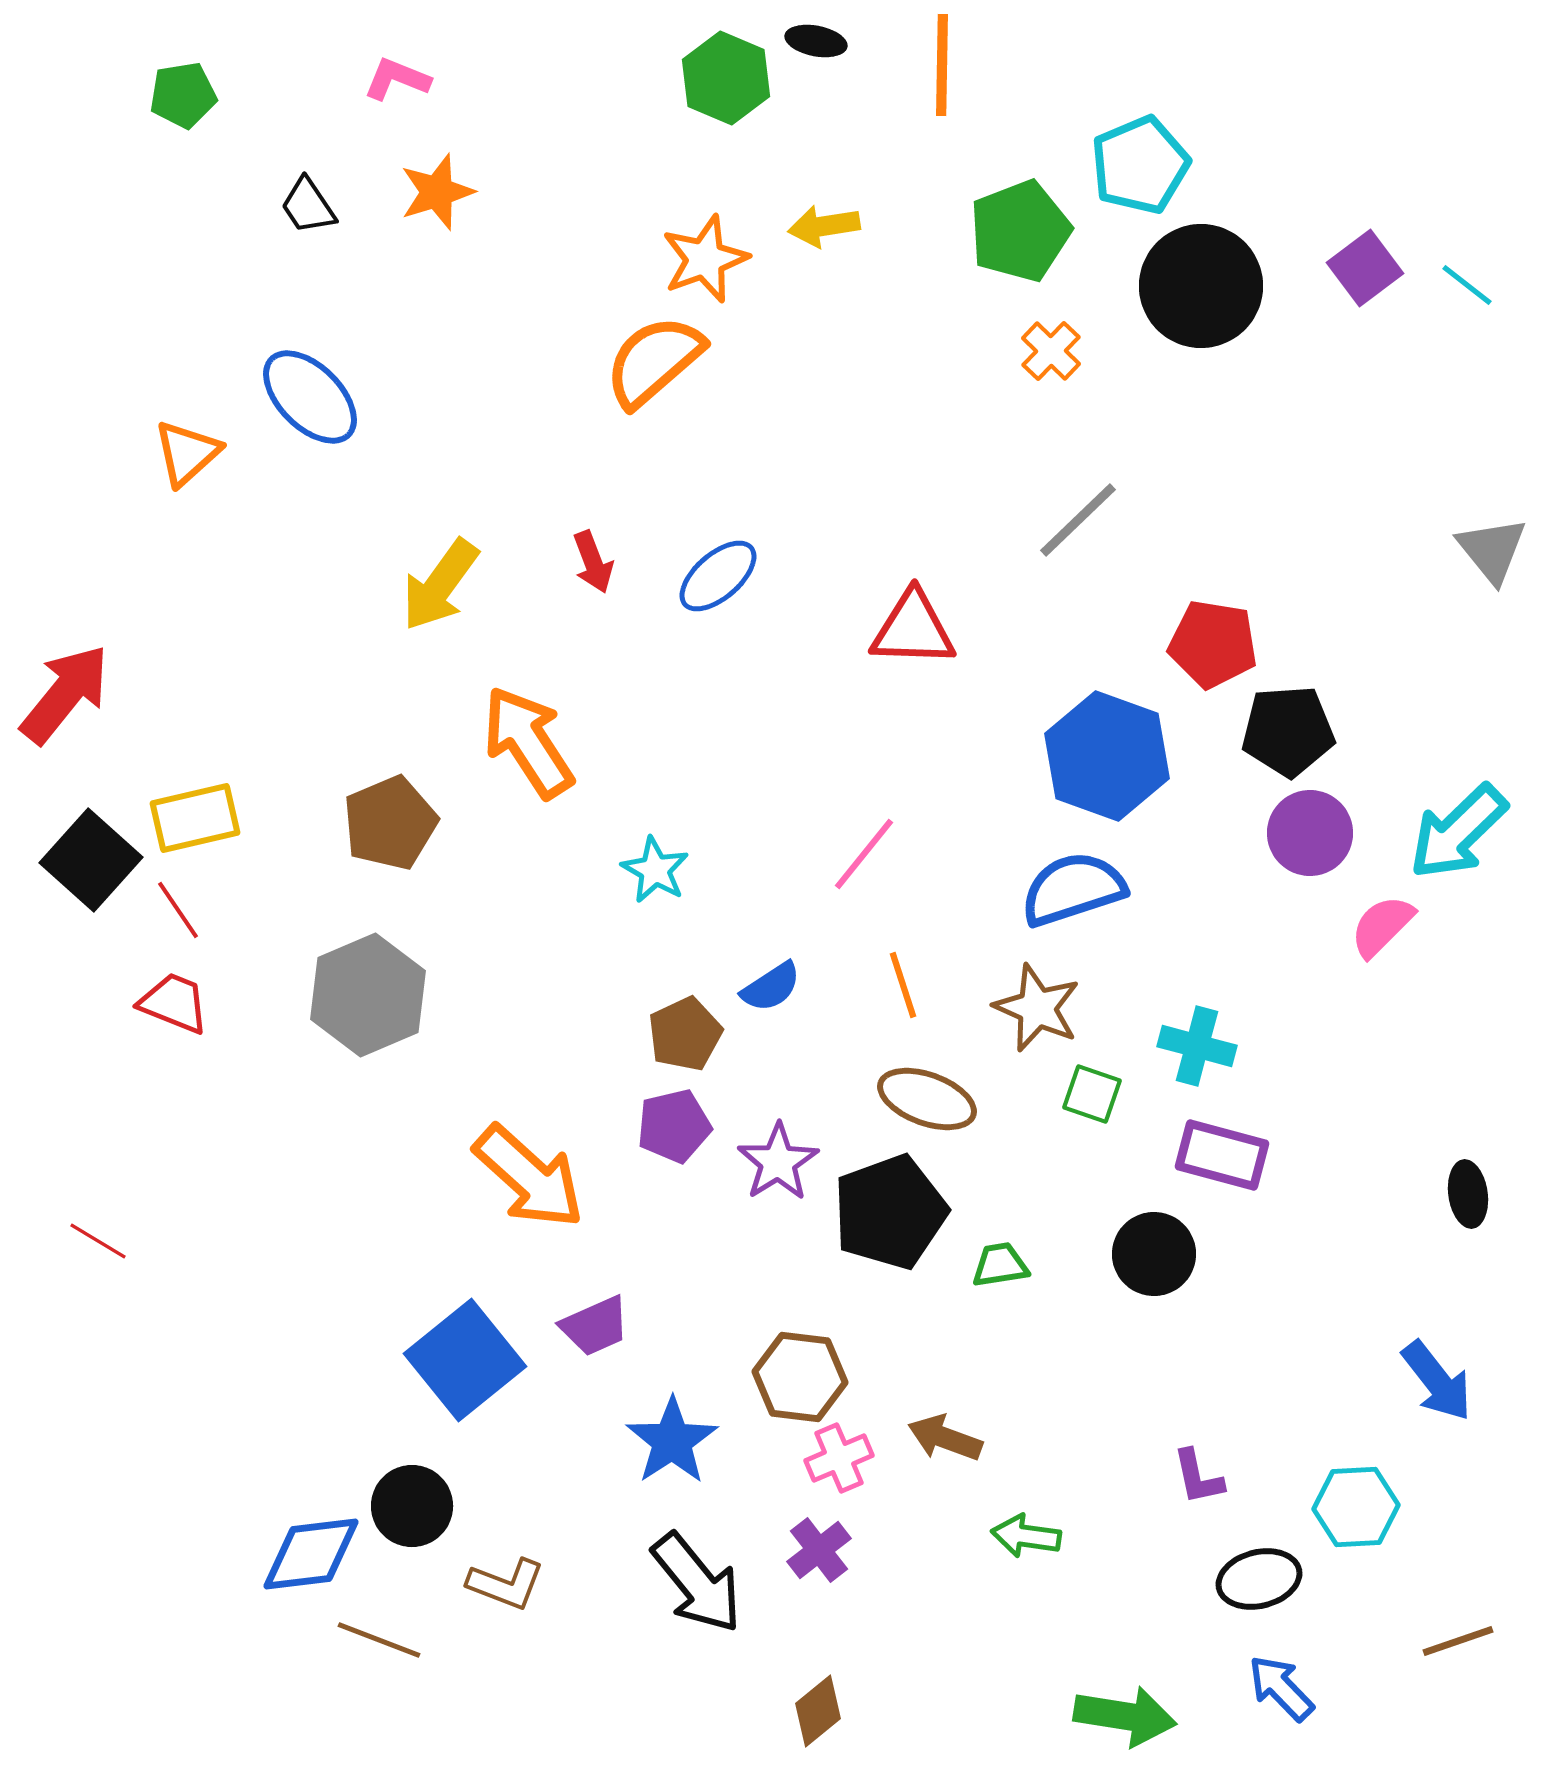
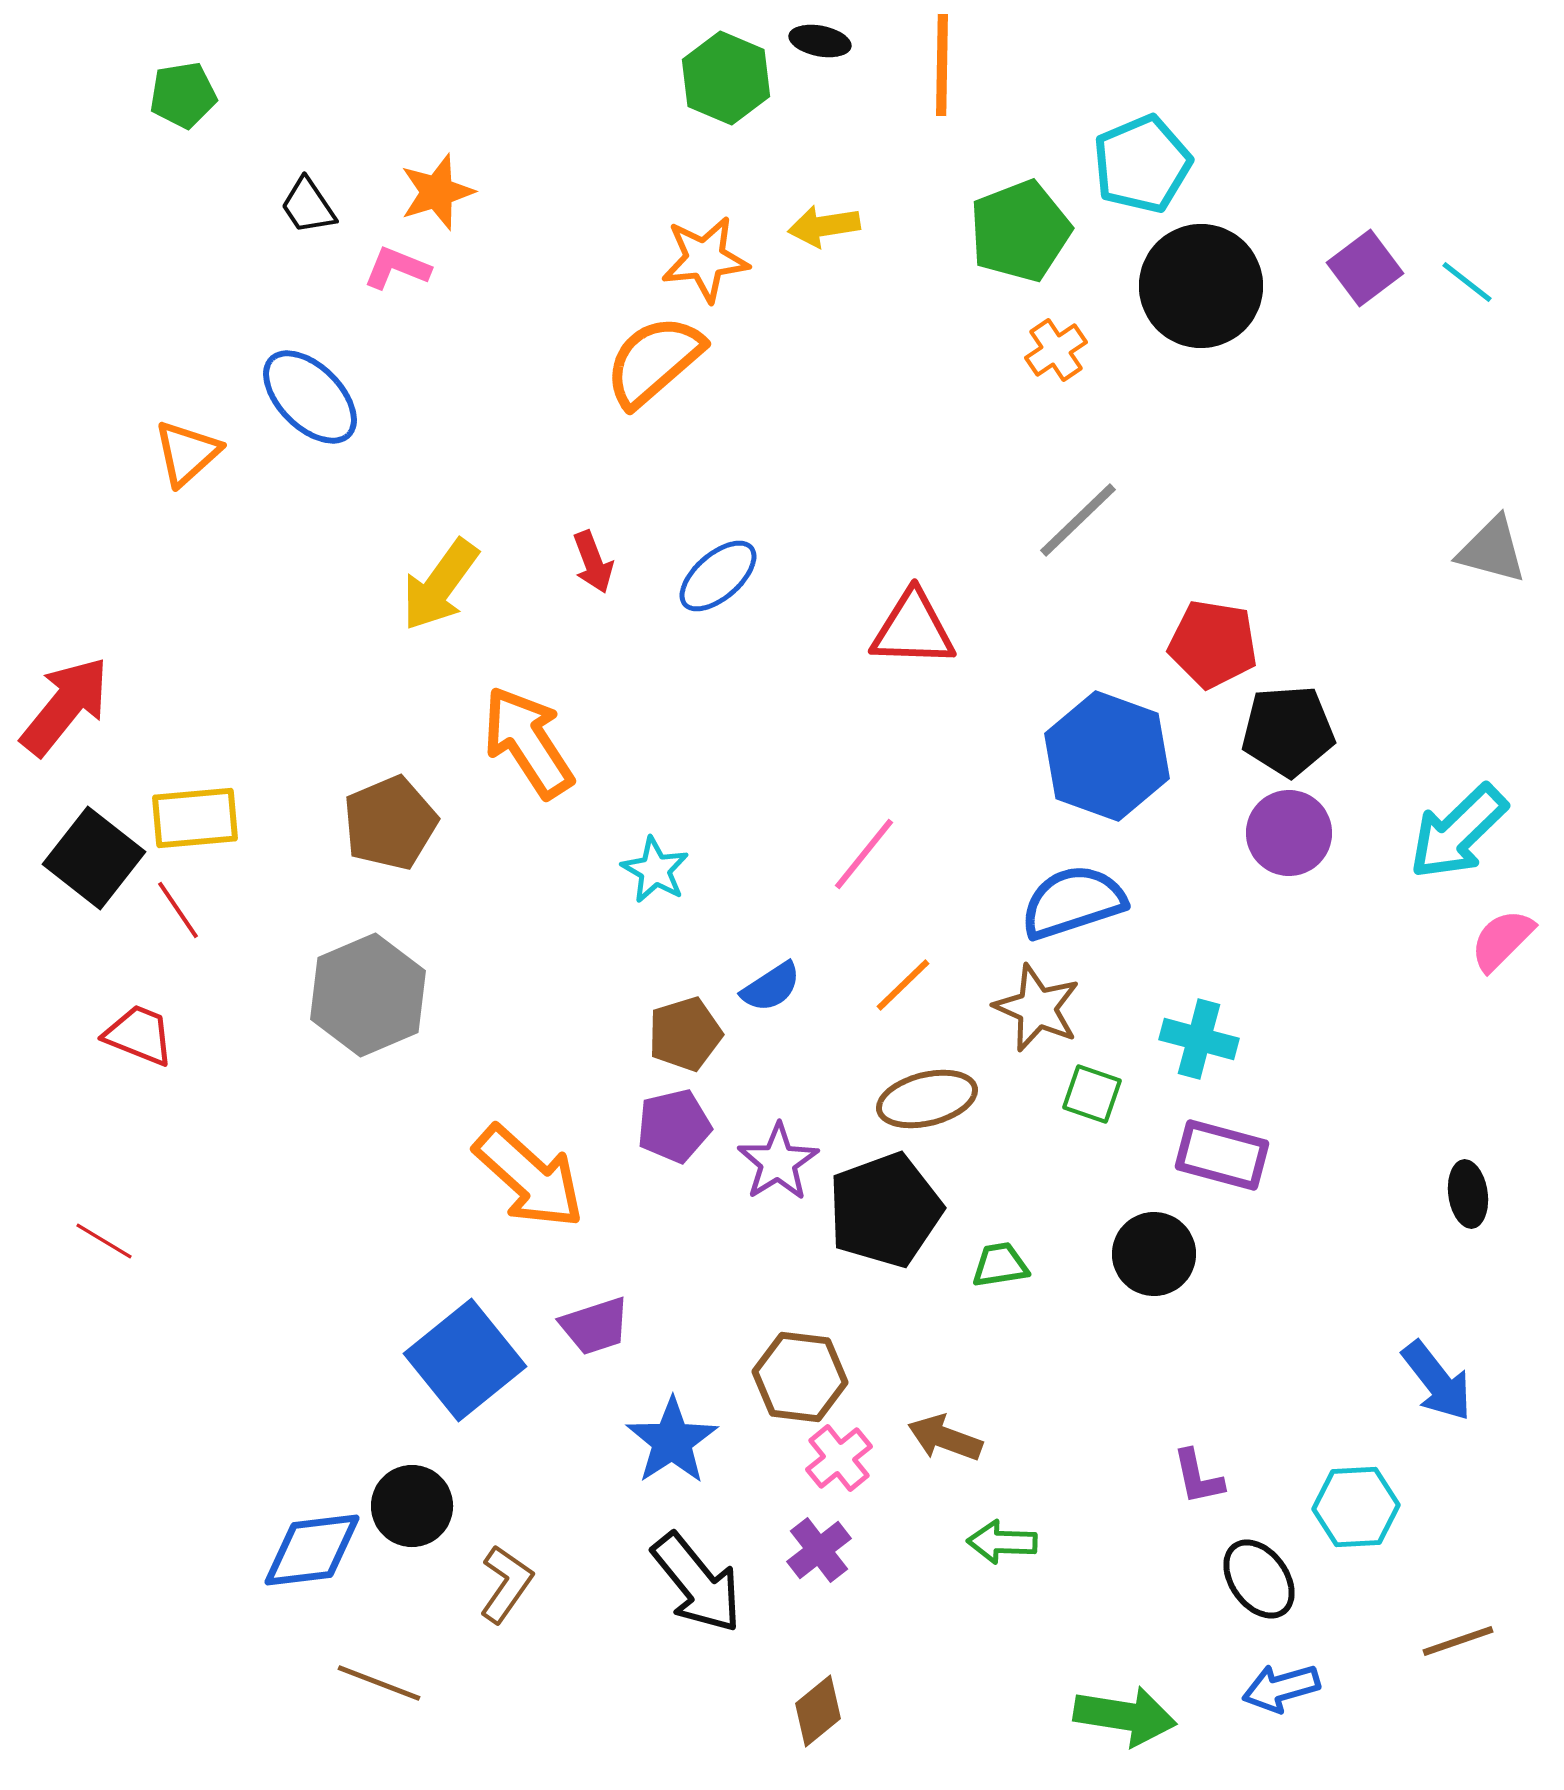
black ellipse at (816, 41): moved 4 px right
pink L-shape at (397, 79): moved 189 px down
cyan pentagon at (1140, 165): moved 2 px right, 1 px up
orange star at (705, 259): rotated 14 degrees clockwise
cyan line at (1467, 285): moved 3 px up
orange cross at (1051, 351): moved 5 px right, 1 px up; rotated 12 degrees clockwise
gray triangle at (1492, 550): rotated 36 degrees counterclockwise
red arrow at (65, 694): moved 12 px down
yellow rectangle at (195, 818): rotated 8 degrees clockwise
purple circle at (1310, 833): moved 21 px left
black square at (91, 860): moved 3 px right, 2 px up; rotated 4 degrees counterclockwise
blue semicircle at (1073, 889): moved 13 px down
pink semicircle at (1382, 926): moved 120 px right, 14 px down
orange line at (903, 985): rotated 64 degrees clockwise
red trapezoid at (174, 1003): moved 35 px left, 32 px down
brown pentagon at (685, 1034): rotated 8 degrees clockwise
cyan cross at (1197, 1046): moved 2 px right, 7 px up
brown ellipse at (927, 1099): rotated 34 degrees counterclockwise
black pentagon at (890, 1212): moved 5 px left, 2 px up
red line at (98, 1241): moved 6 px right
purple trapezoid at (595, 1326): rotated 6 degrees clockwise
pink cross at (839, 1458): rotated 16 degrees counterclockwise
green arrow at (1026, 1536): moved 24 px left, 6 px down; rotated 6 degrees counterclockwise
blue diamond at (311, 1554): moved 1 px right, 4 px up
black ellipse at (1259, 1579): rotated 68 degrees clockwise
brown L-shape at (506, 1584): rotated 76 degrees counterclockwise
brown line at (379, 1640): moved 43 px down
blue arrow at (1281, 1688): rotated 62 degrees counterclockwise
